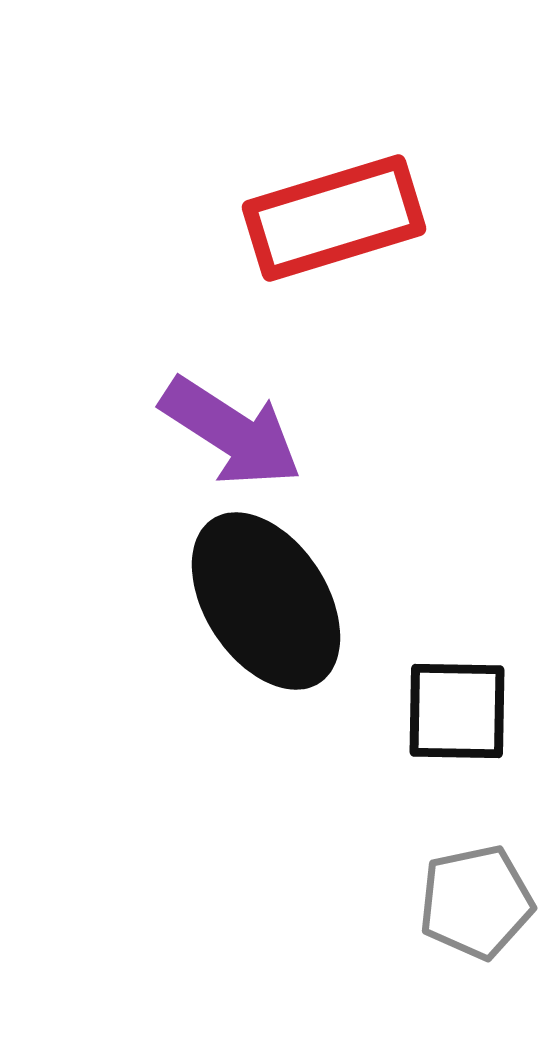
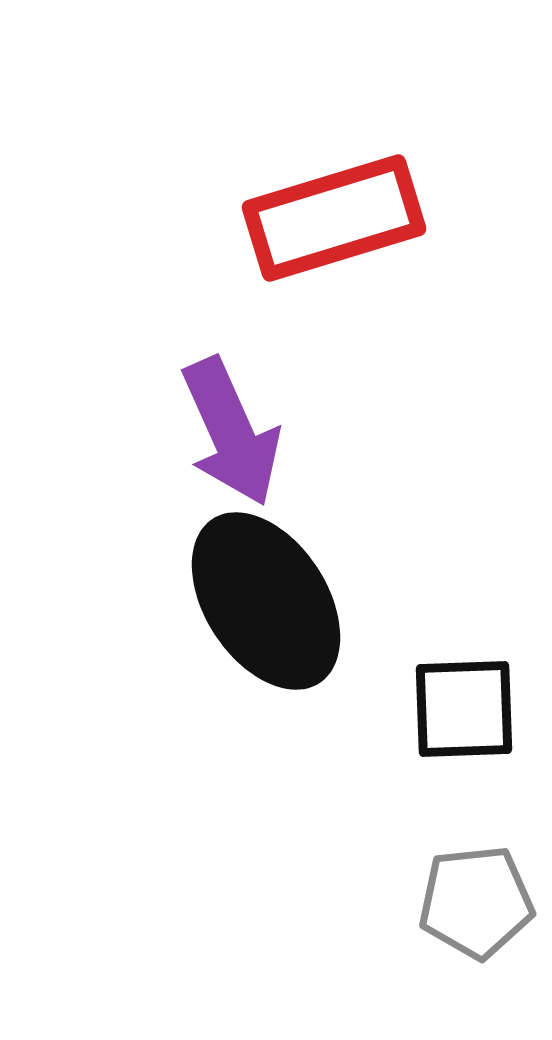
purple arrow: rotated 33 degrees clockwise
black square: moved 7 px right, 2 px up; rotated 3 degrees counterclockwise
gray pentagon: rotated 6 degrees clockwise
